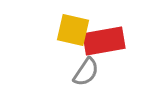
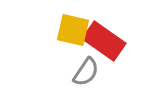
red rectangle: rotated 45 degrees clockwise
